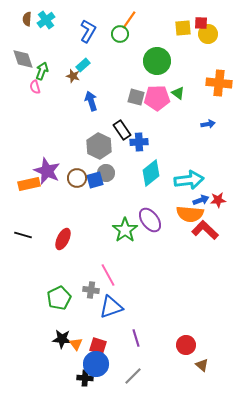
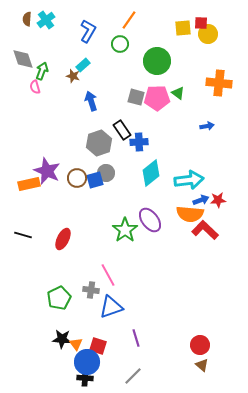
green circle at (120, 34): moved 10 px down
blue arrow at (208, 124): moved 1 px left, 2 px down
gray hexagon at (99, 146): moved 3 px up; rotated 15 degrees clockwise
red circle at (186, 345): moved 14 px right
blue circle at (96, 364): moved 9 px left, 2 px up
